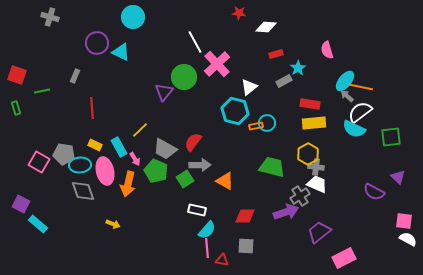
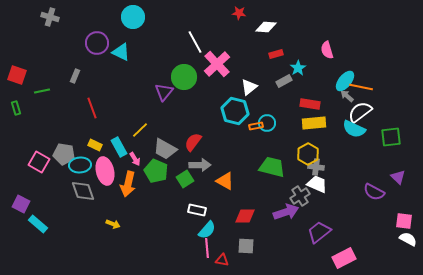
red line at (92, 108): rotated 15 degrees counterclockwise
